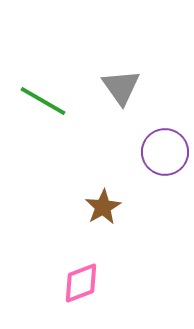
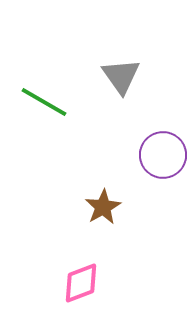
gray triangle: moved 11 px up
green line: moved 1 px right, 1 px down
purple circle: moved 2 px left, 3 px down
